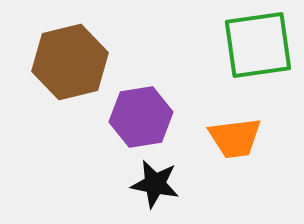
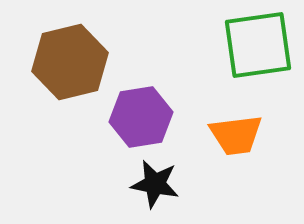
orange trapezoid: moved 1 px right, 3 px up
